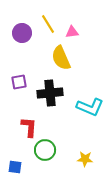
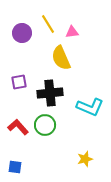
red L-shape: moved 11 px left; rotated 45 degrees counterclockwise
green circle: moved 25 px up
yellow star: rotated 21 degrees counterclockwise
